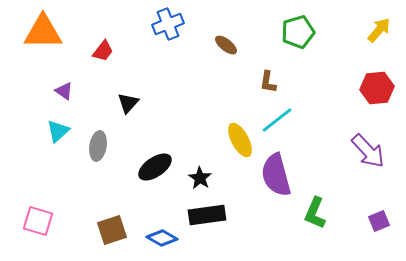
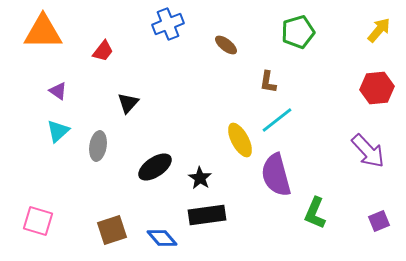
purple triangle: moved 6 px left
blue diamond: rotated 20 degrees clockwise
